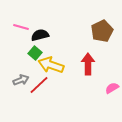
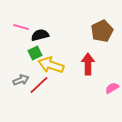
green square: rotated 24 degrees clockwise
